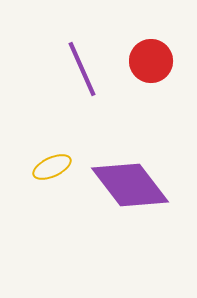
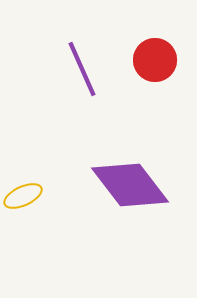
red circle: moved 4 px right, 1 px up
yellow ellipse: moved 29 px left, 29 px down
